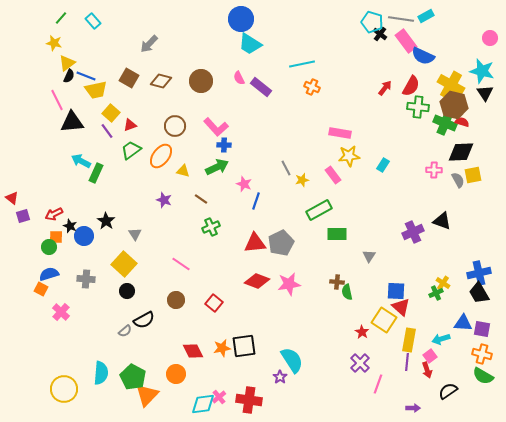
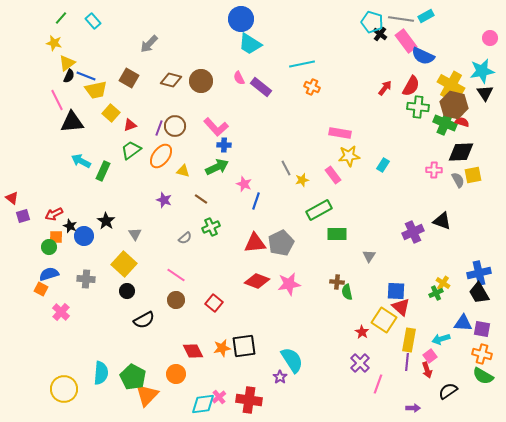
cyan star at (482, 71): rotated 25 degrees counterclockwise
brown diamond at (161, 81): moved 10 px right, 1 px up
purple line at (107, 131): moved 52 px right, 3 px up; rotated 56 degrees clockwise
green rectangle at (96, 173): moved 7 px right, 2 px up
pink line at (181, 264): moved 5 px left, 11 px down
gray semicircle at (125, 331): moved 60 px right, 93 px up
